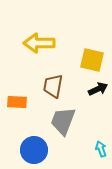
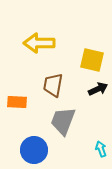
brown trapezoid: moved 1 px up
